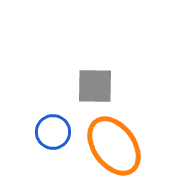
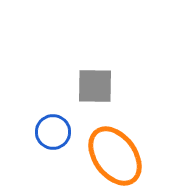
orange ellipse: moved 1 px right, 10 px down
